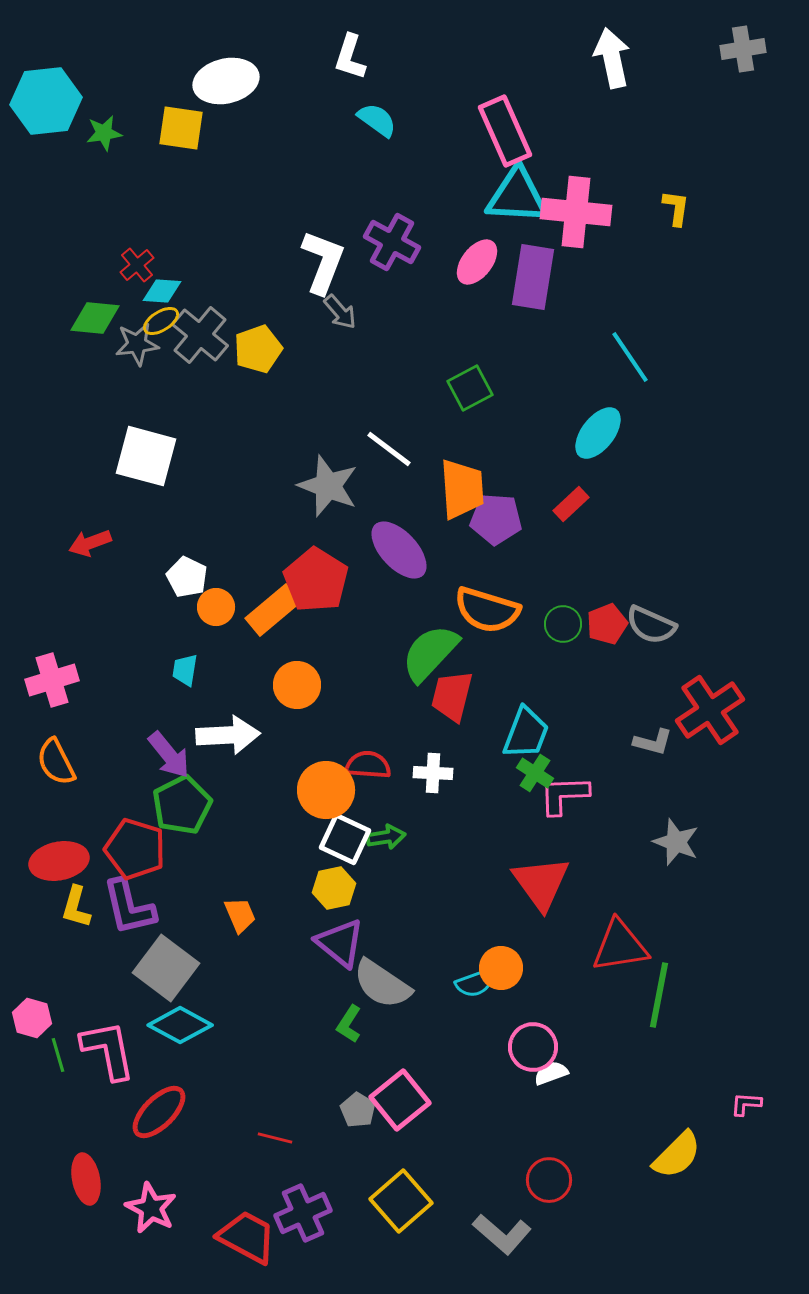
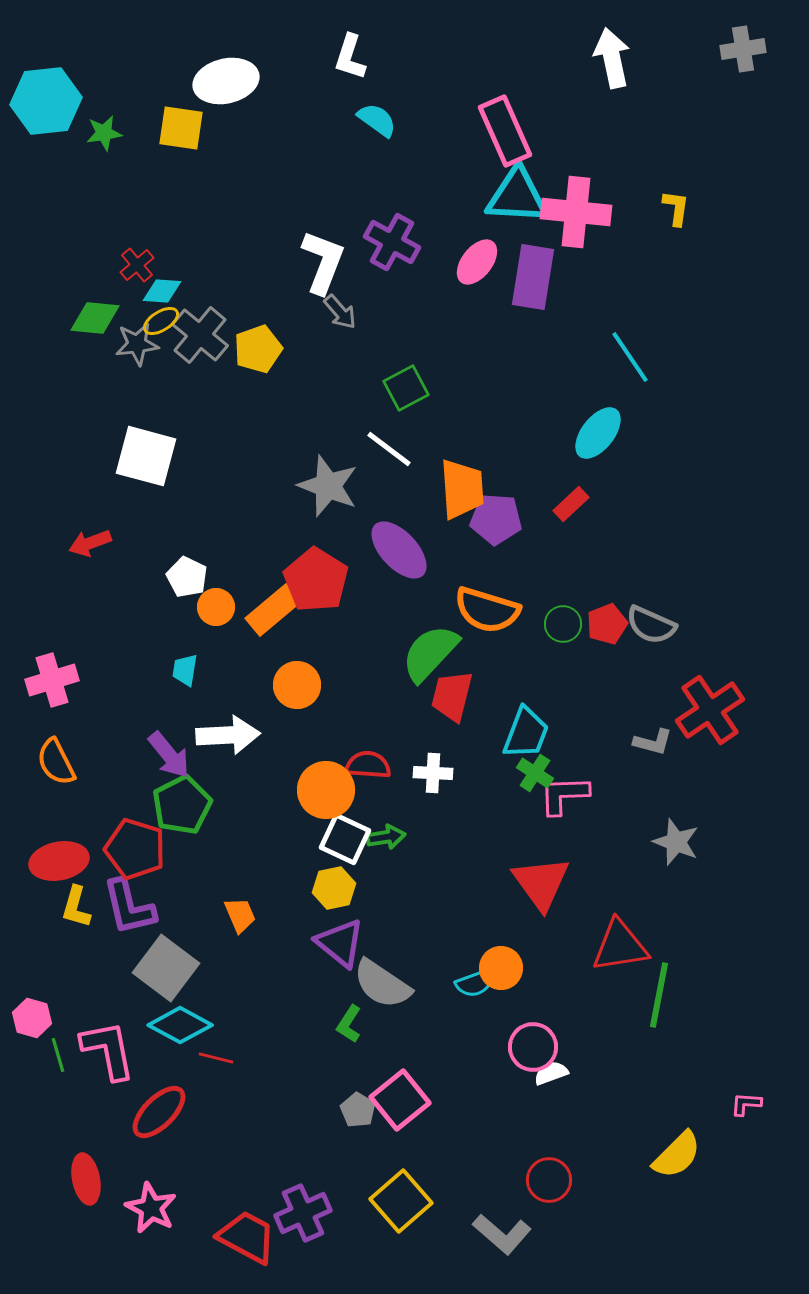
green square at (470, 388): moved 64 px left
red line at (275, 1138): moved 59 px left, 80 px up
